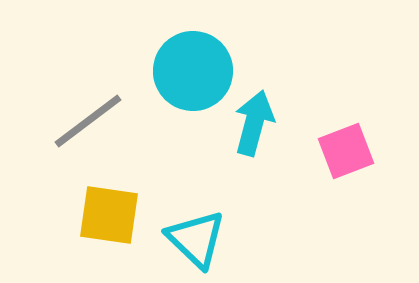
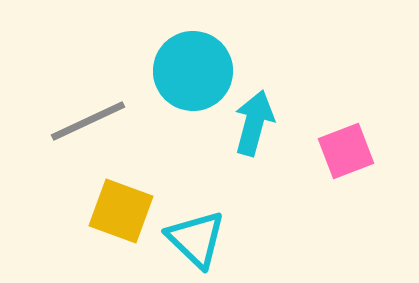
gray line: rotated 12 degrees clockwise
yellow square: moved 12 px right, 4 px up; rotated 12 degrees clockwise
